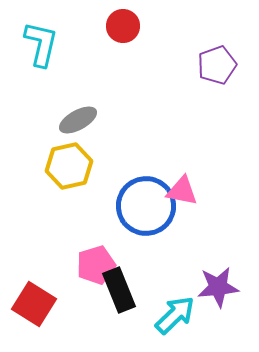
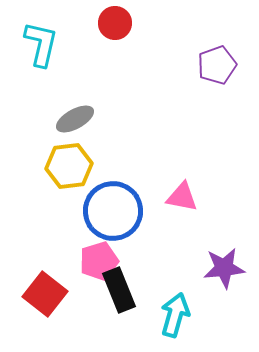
red circle: moved 8 px left, 3 px up
gray ellipse: moved 3 px left, 1 px up
yellow hexagon: rotated 6 degrees clockwise
pink triangle: moved 6 px down
blue circle: moved 33 px left, 5 px down
pink pentagon: moved 3 px right, 4 px up
purple star: moved 6 px right, 19 px up
red square: moved 11 px right, 10 px up; rotated 6 degrees clockwise
cyan arrow: rotated 30 degrees counterclockwise
